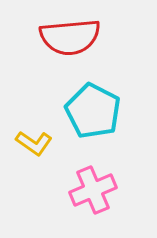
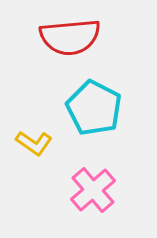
cyan pentagon: moved 1 px right, 3 px up
pink cross: rotated 18 degrees counterclockwise
